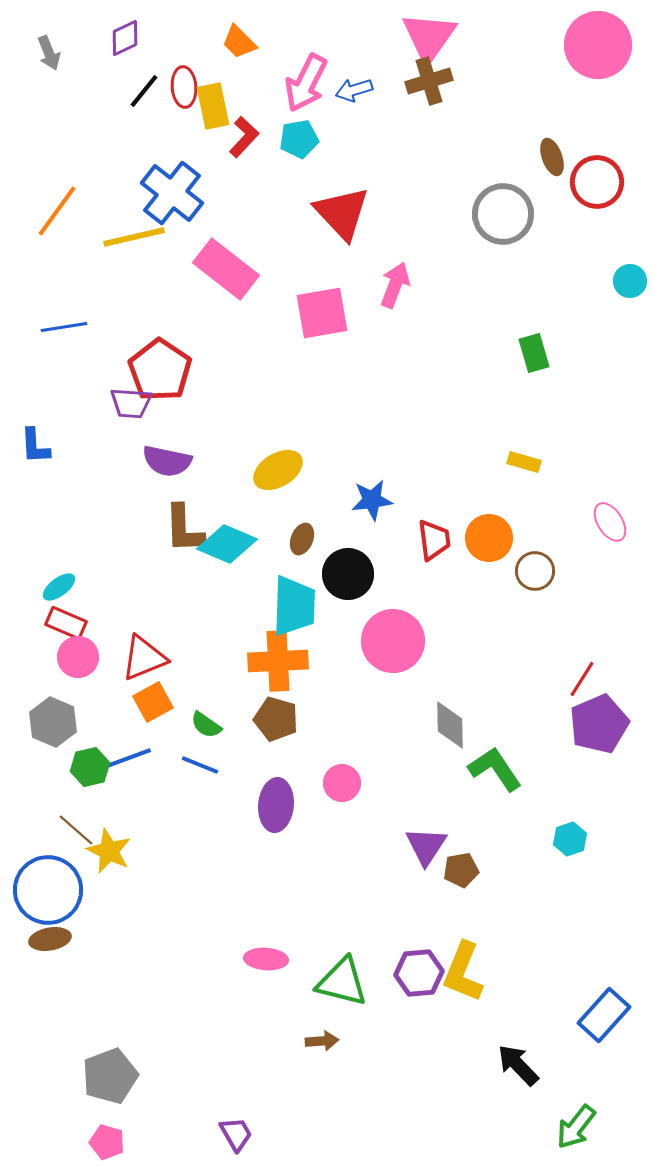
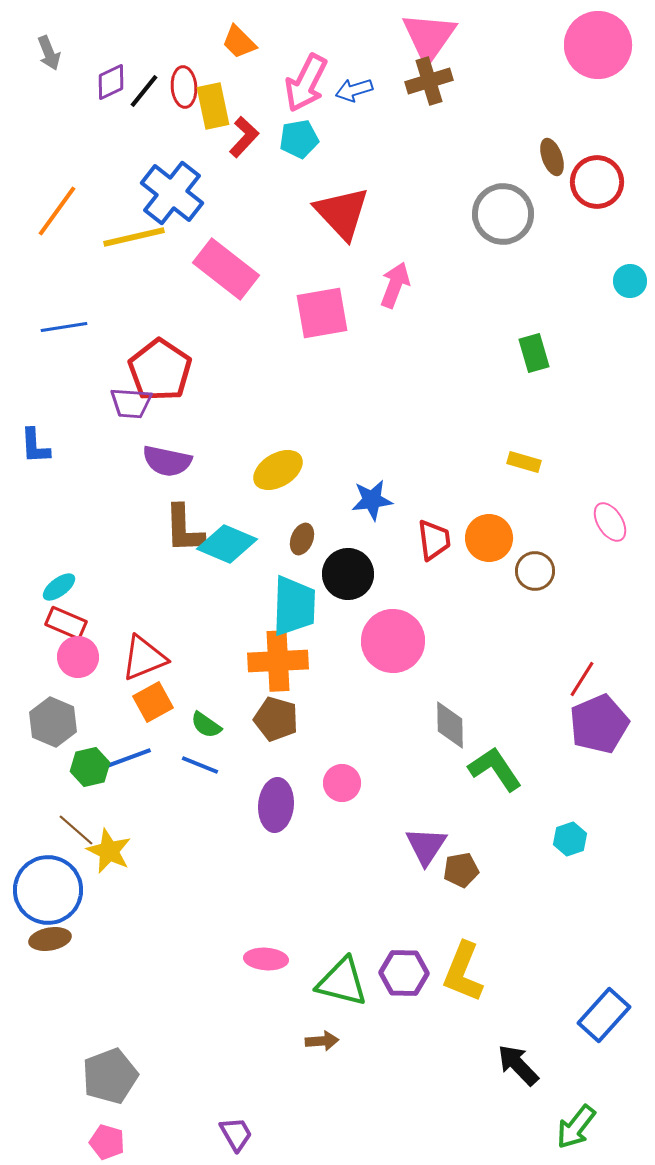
purple diamond at (125, 38): moved 14 px left, 44 px down
purple hexagon at (419, 973): moved 15 px left; rotated 6 degrees clockwise
